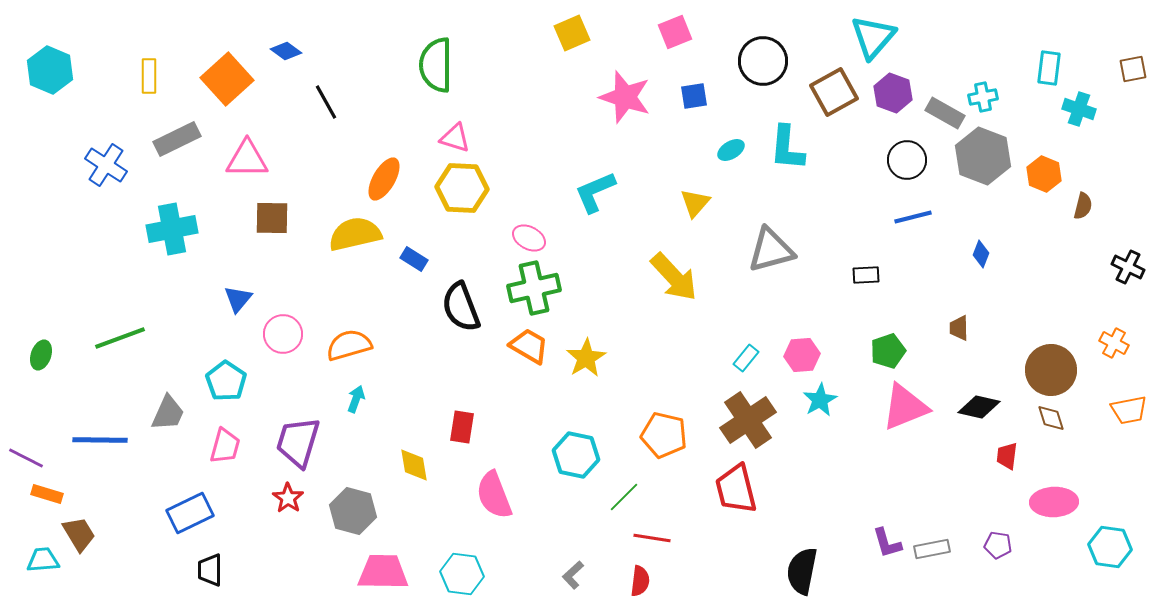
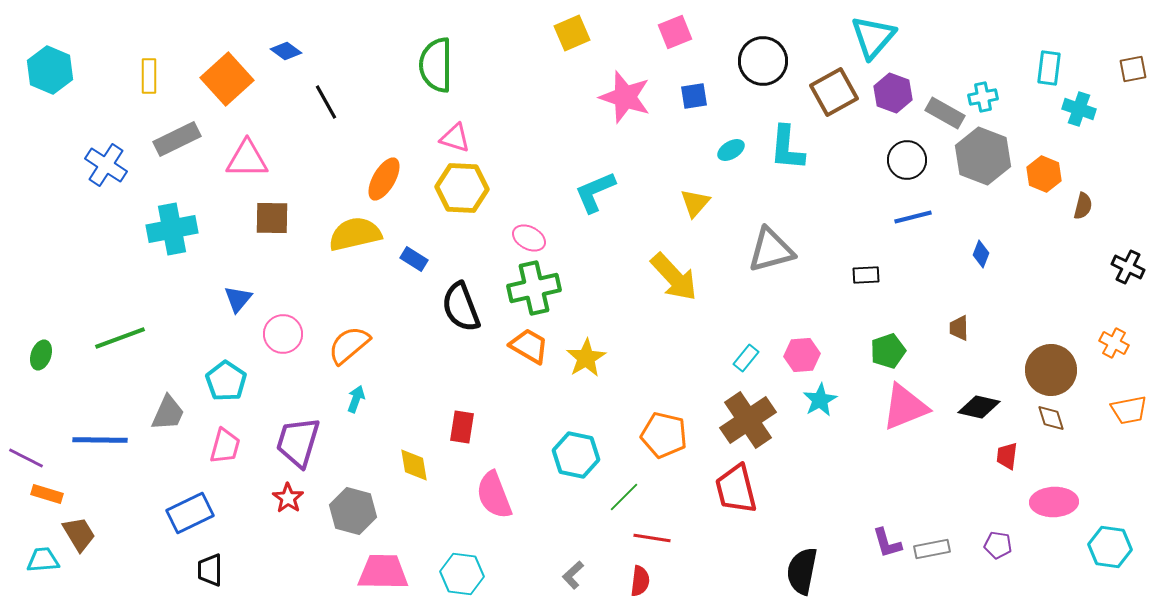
orange semicircle at (349, 345): rotated 24 degrees counterclockwise
